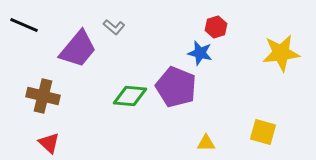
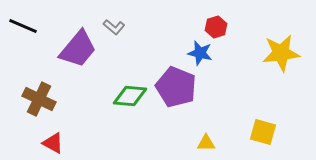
black line: moved 1 px left, 1 px down
brown cross: moved 4 px left, 3 px down; rotated 12 degrees clockwise
red triangle: moved 4 px right; rotated 15 degrees counterclockwise
